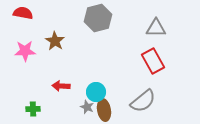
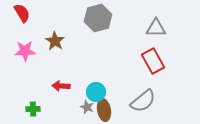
red semicircle: moved 1 px left; rotated 48 degrees clockwise
